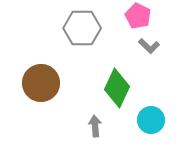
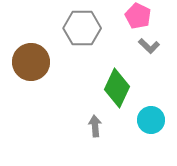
brown circle: moved 10 px left, 21 px up
